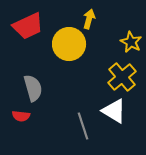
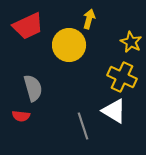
yellow circle: moved 1 px down
yellow cross: rotated 24 degrees counterclockwise
